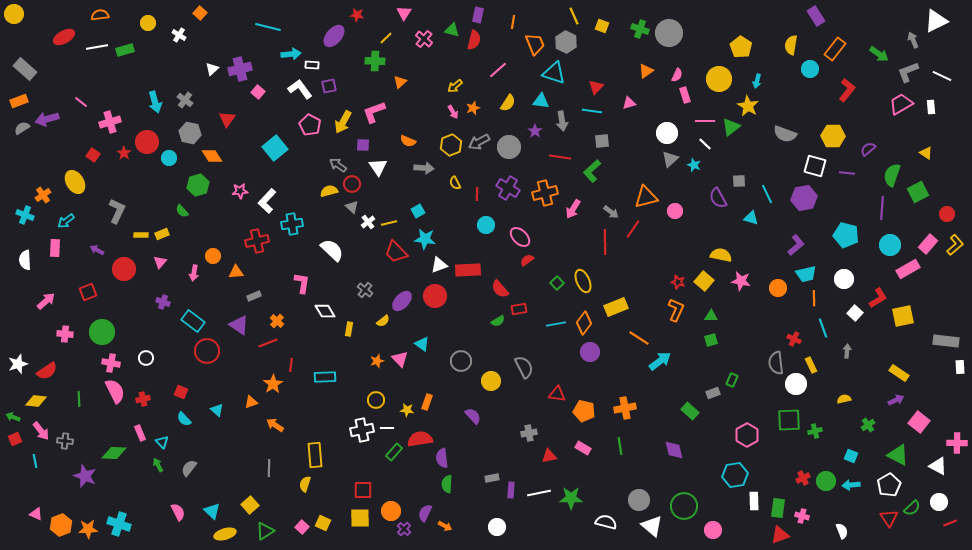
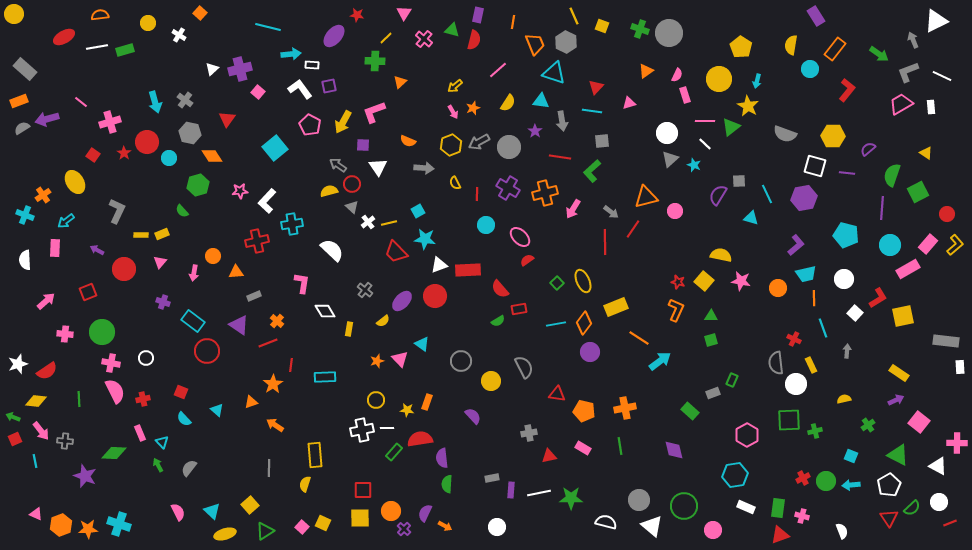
purple semicircle at (718, 198): moved 3 px up; rotated 60 degrees clockwise
white rectangle at (754, 501): moved 8 px left, 6 px down; rotated 66 degrees counterclockwise
